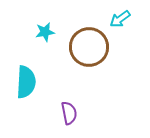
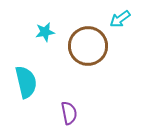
brown circle: moved 1 px left, 1 px up
cyan semicircle: rotated 16 degrees counterclockwise
